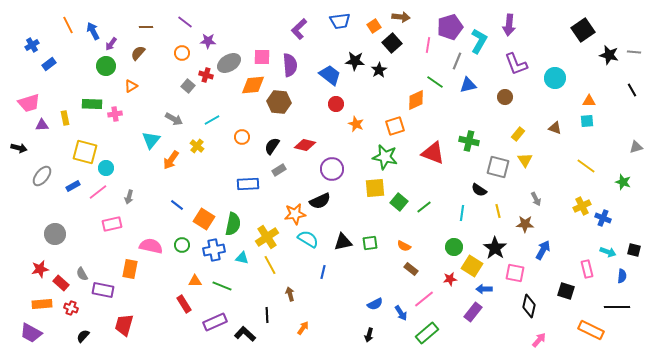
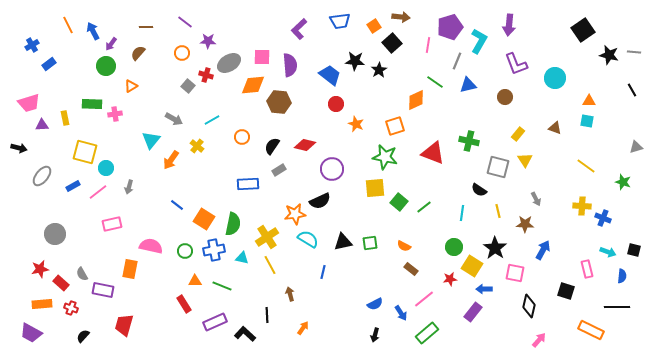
cyan square at (587, 121): rotated 16 degrees clockwise
gray arrow at (129, 197): moved 10 px up
yellow cross at (582, 206): rotated 30 degrees clockwise
green circle at (182, 245): moved 3 px right, 6 px down
black arrow at (369, 335): moved 6 px right
